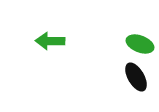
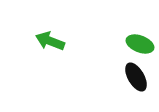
green arrow: rotated 20 degrees clockwise
